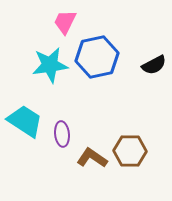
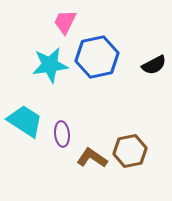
brown hexagon: rotated 12 degrees counterclockwise
